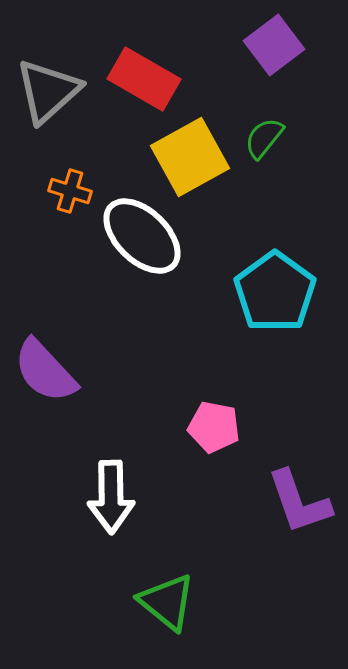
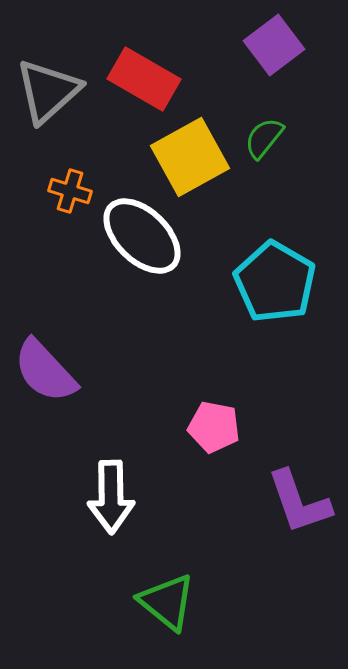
cyan pentagon: moved 10 px up; rotated 6 degrees counterclockwise
